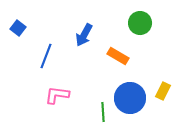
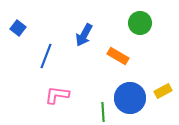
yellow rectangle: rotated 36 degrees clockwise
